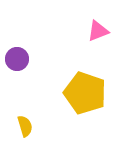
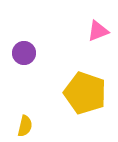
purple circle: moved 7 px right, 6 px up
yellow semicircle: rotated 30 degrees clockwise
